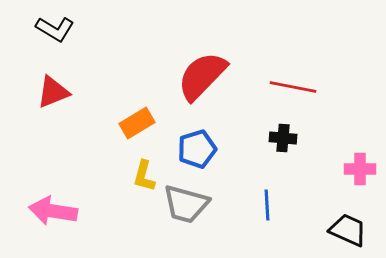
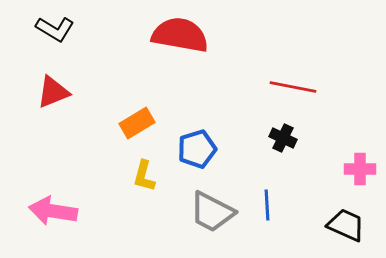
red semicircle: moved 22 px left, 41 px up; rotated 56 degrees clockwise
black cross: rotated 20 degrees clockwise
gray trapezoid: moved 26 px right, 8 px down; rotated 12 degrees clockwise
black trapezoid: moved 2 px left, 5 px up
